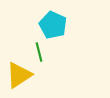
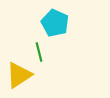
cyan pentagon: moved 2 px right, 2 px up
